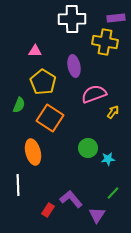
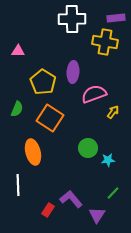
pink triangle: moved 17 px left
purple ellipse: moved 1 px left, 6 px down; rotated 15 degrees clockwise
green semicircle: moved 2 px left, 4 px down
cyan star: moved 1 px down
